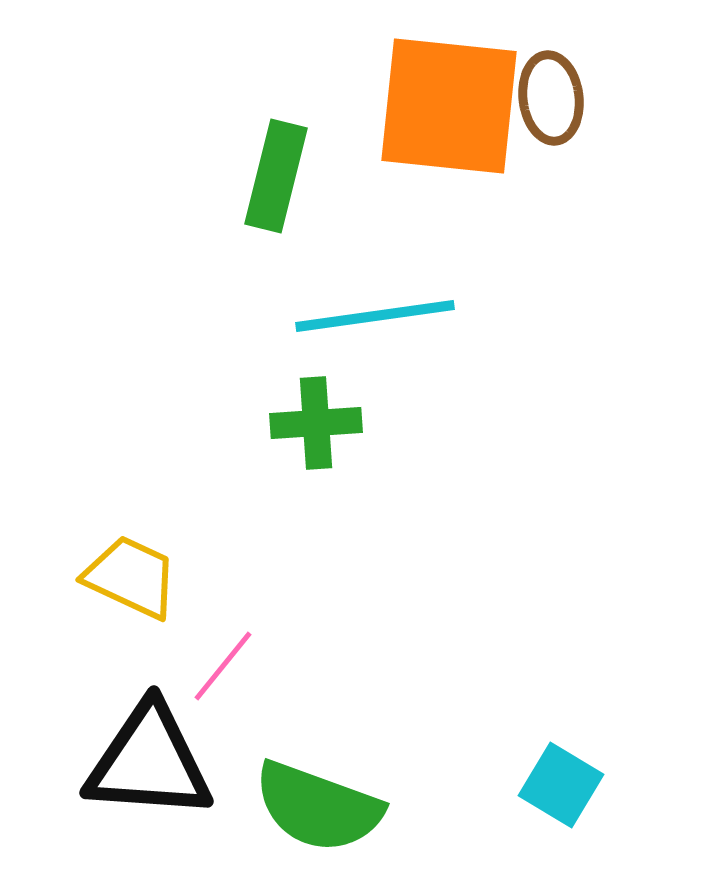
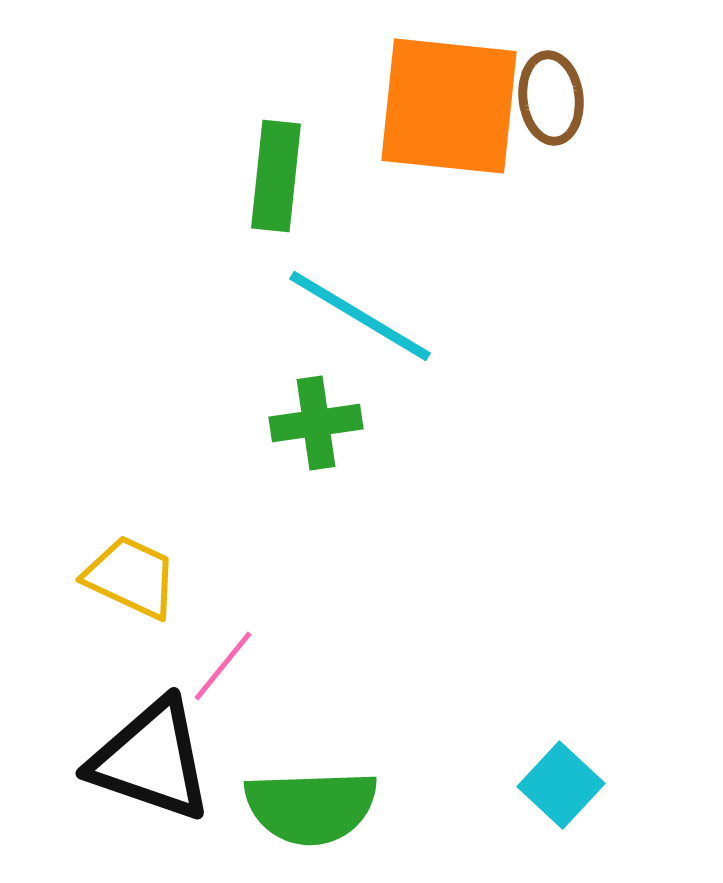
green rectangle: rotated 8 degrees counterclockwise
cyan line: moved 15 px left; rotated 39 degrees clockwise
green cross: rotated 4 degrees counterclockwise
black triangle: moved 2 px right, 2 px up; rotated 15 degrees clockwise
cyan square: rotated 12 degrees clockwise
green semicircle: moved 7 px left; rotated 22 degrees counterclockwise
